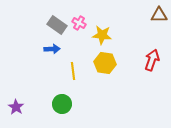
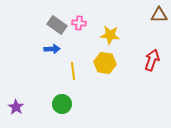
pink cross: rotated 24 degrees counterclockwise
yellow star: moved 8 px right
